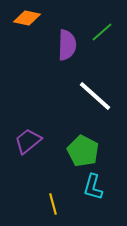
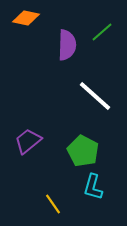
orange diamond: moved 1 px left
yellow line: rotated 20 degrees counterclockwise
